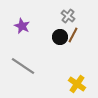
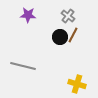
purple star: moved 6 px right, 11 px up; rotated 21 degrees counterclockwise
gray line: rotated 20 degrees counterclockwise
yellow cross: rotated 18 degrees counterclockwise
